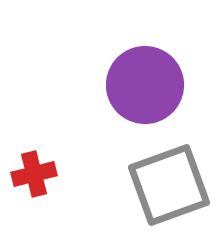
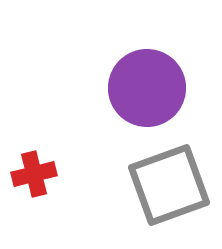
purple circle: moved 2 px right, 3 px down
